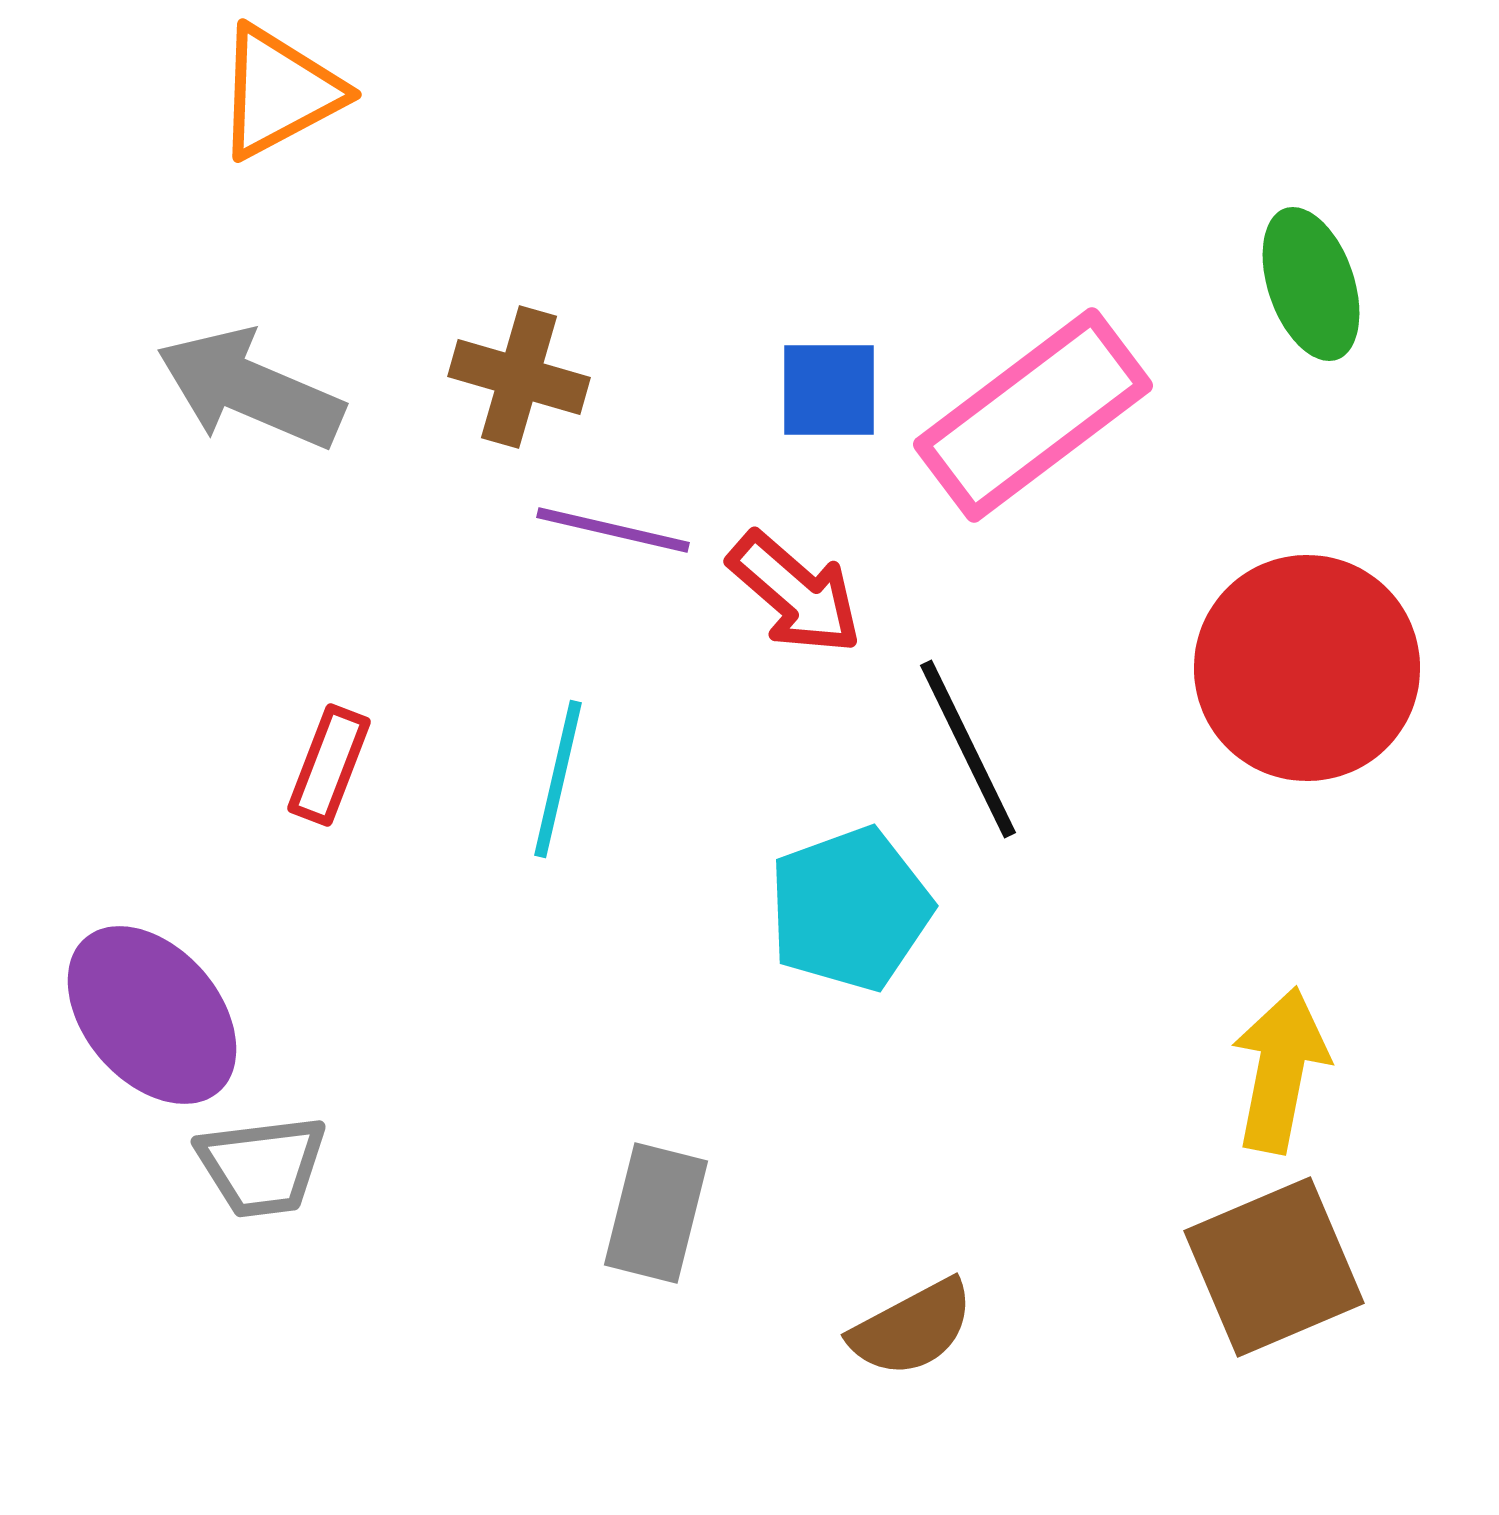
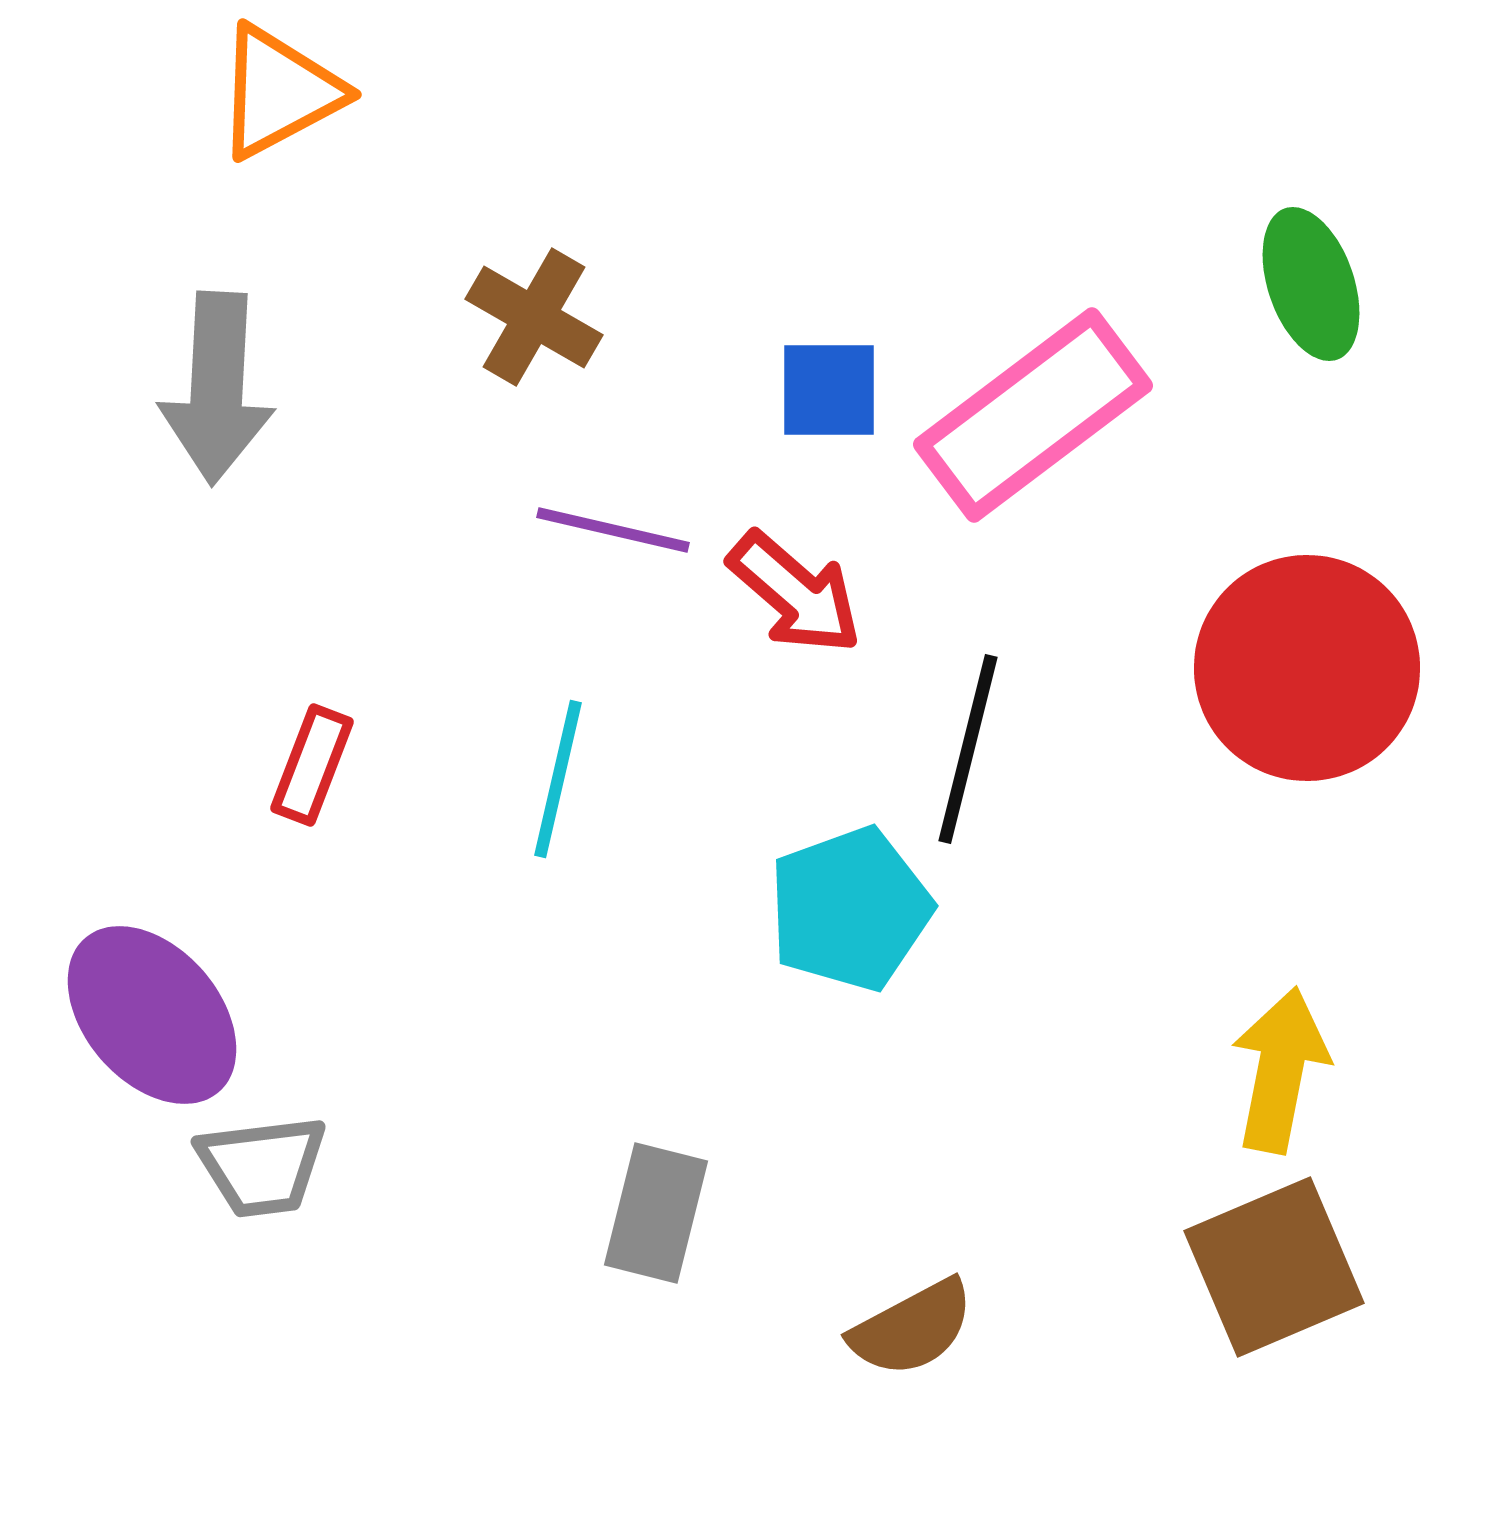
brown cross: moved 15 px right, 60 px up; rotated 14 degrees clockwise
gray arrow: moved 33 px left, 1 px up; rotated 110 degrees counterclockwise
black line: rotated 40 degrees clockwise
red rectangle: moved 17 px left
